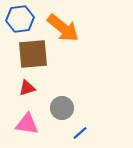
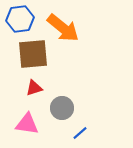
red triangle: moved 7 px right
